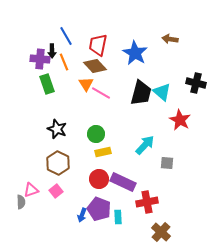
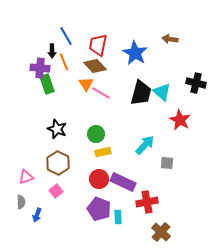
purple cross: moved 9 px down
pink triangle: moved 5 px left, 13 px up
blue arrow: moved 45 px left
